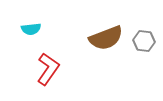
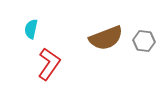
cyan semicircle: rotated 108 degrees clockwise
red L-shape: moved 1 px right, 5 px up
